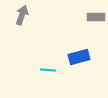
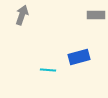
gray rectangle: moved 2 px up
